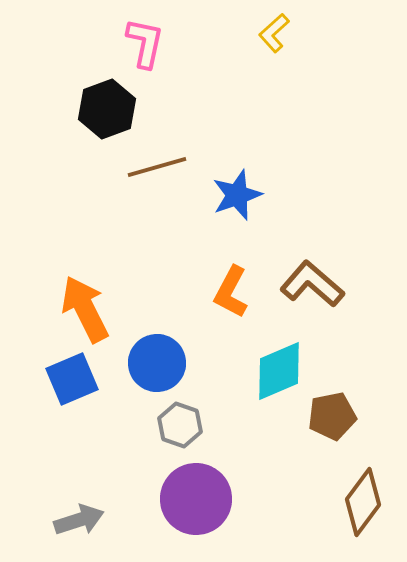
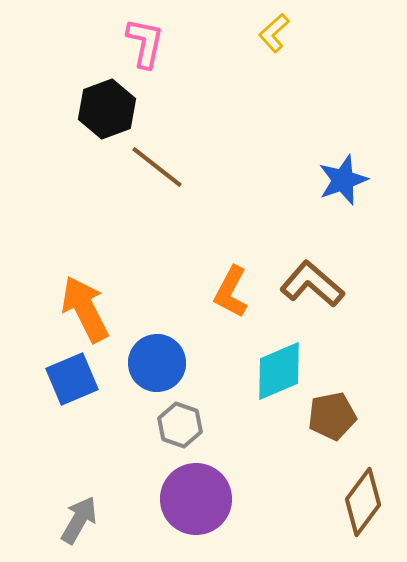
brown line: rotated 54 degrees clockwise
blue star: moved 106 px right, 15 px up
gray arrow: rotated 42 degrees counterclockwise
